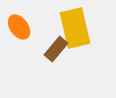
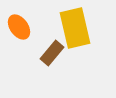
brown rectangle: moved 4 px left, 4 px down
